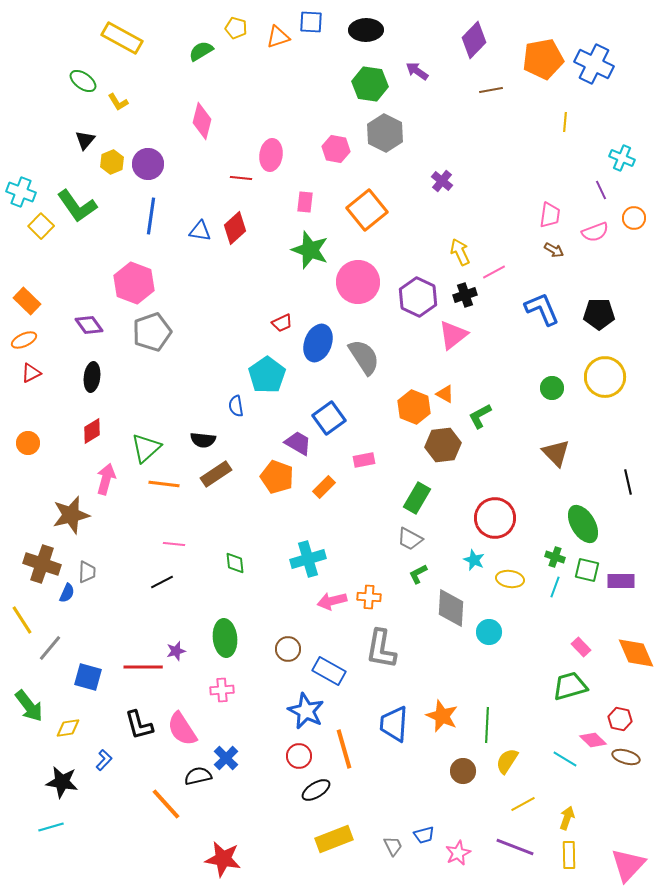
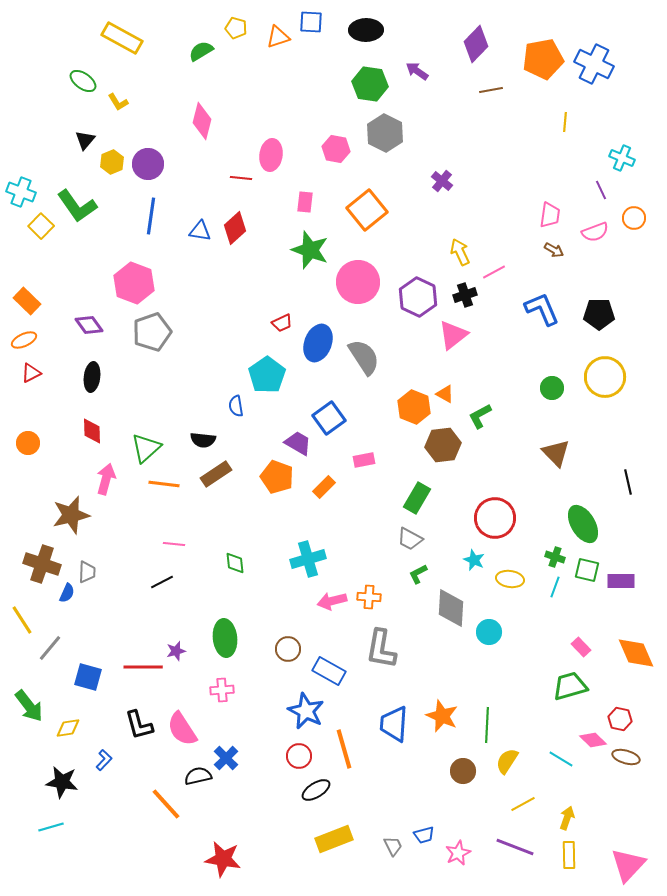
purple diamond at (474, 40): moved 2 px right, 4 px down
red diamond at (92, 431): rotated 60 degrees counterclockwise
cyan line at (565, 759): moved 4 px left
